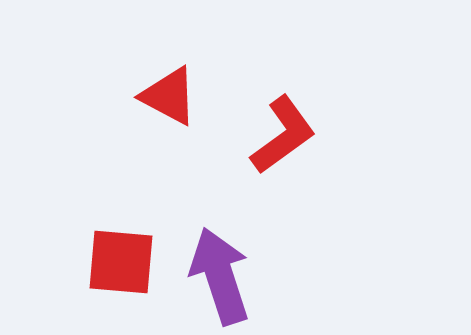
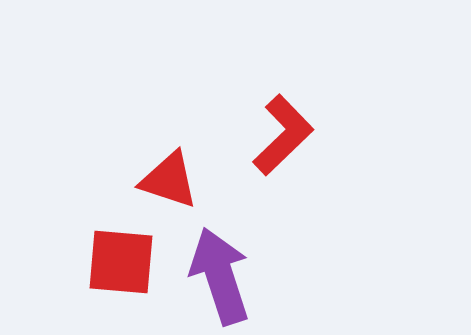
red triangle: moved 84 px down; rotated 10 degrees counterclockwise
red L-shape: rotated 8 degrees counterclockwise
